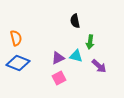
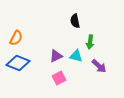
orange semicircle: rotated 42 degrees clockwise
purple triangle: moved 2 px left, 2 px up
